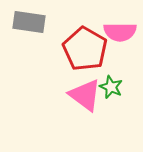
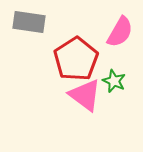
pink semicircle: rotated 60 degrees counterclockwise
red pentagon: moved 9 px left, 10 px down; rotated 9 degrees clockwise
green star: moved 3 px right, 6 px up
